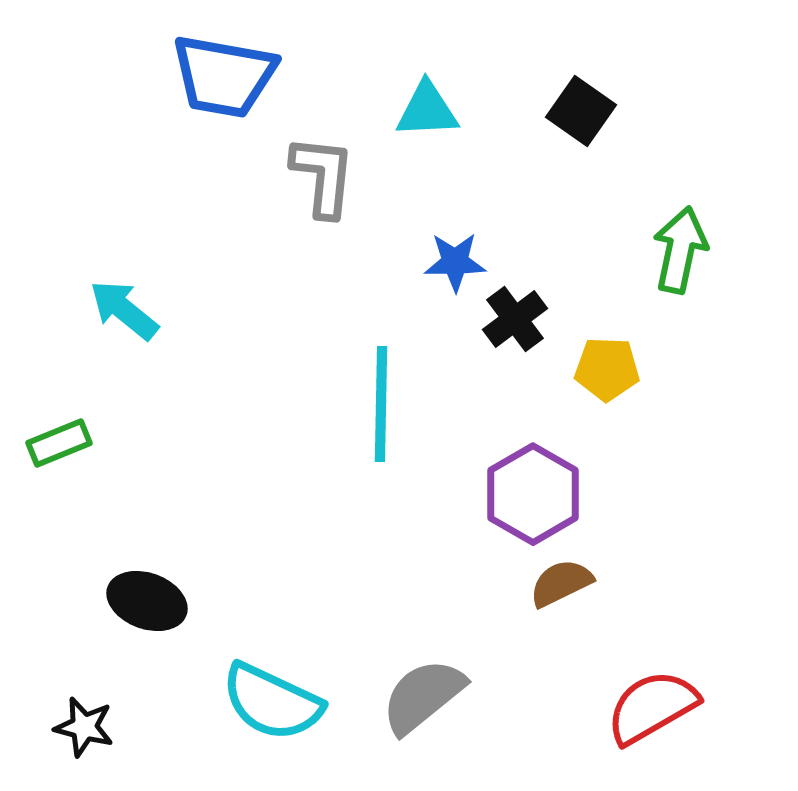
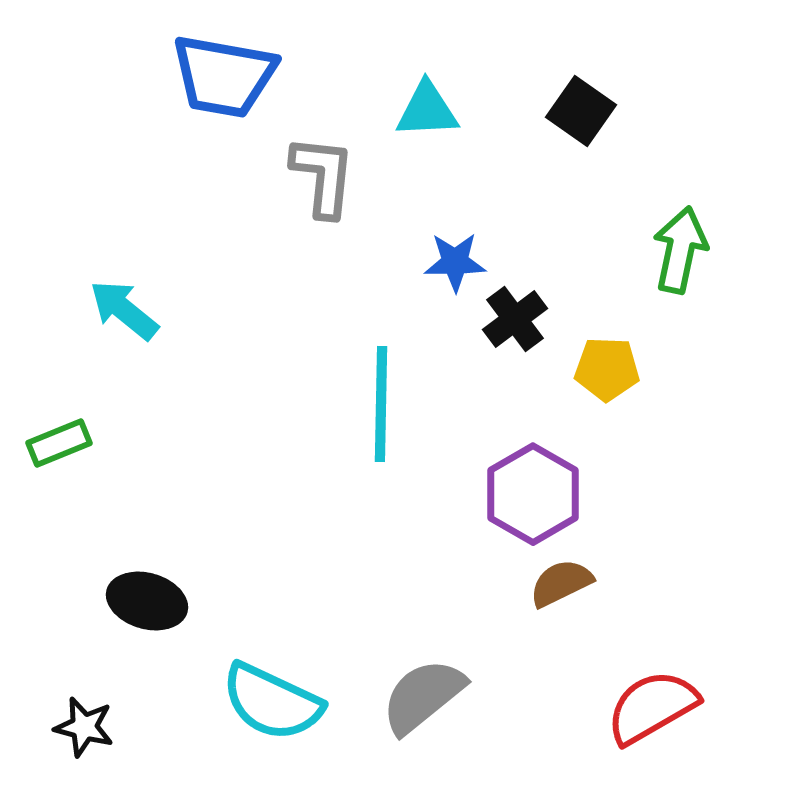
black ellipse: rotated 4 degrees counterclockwise
